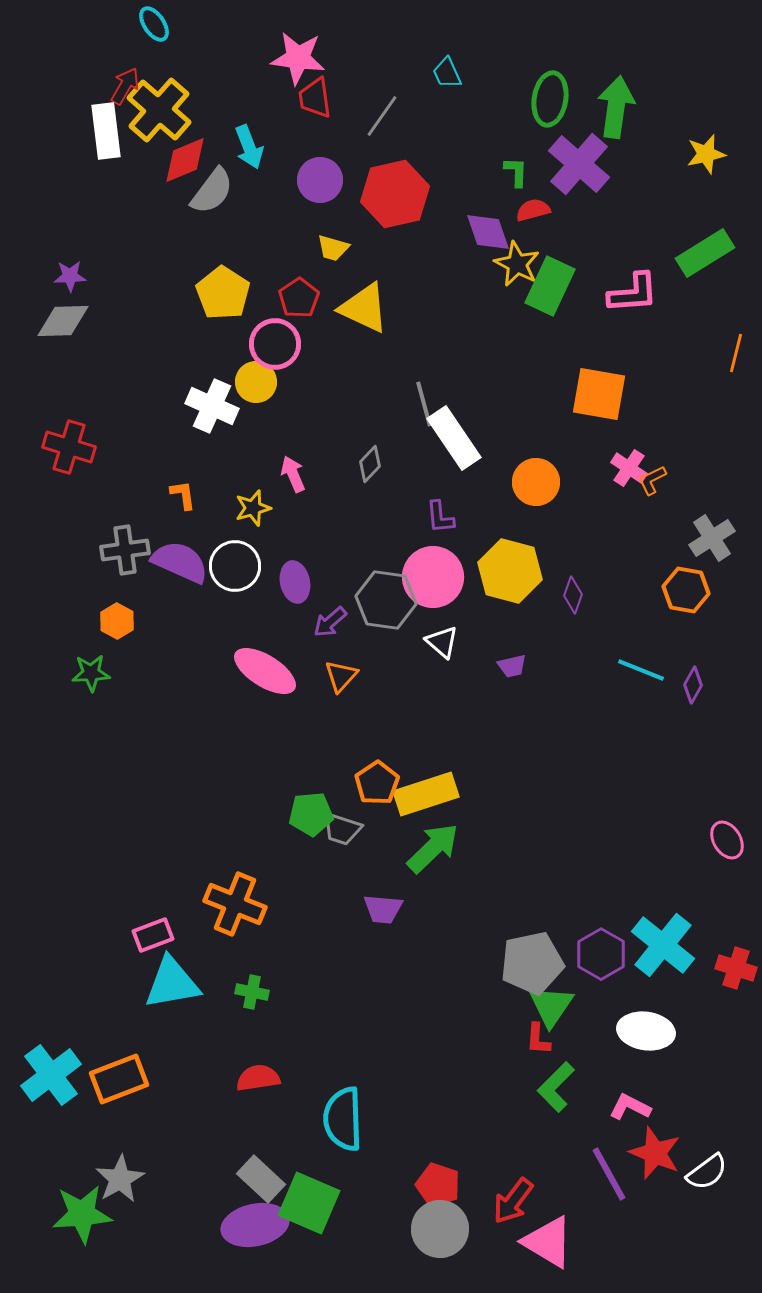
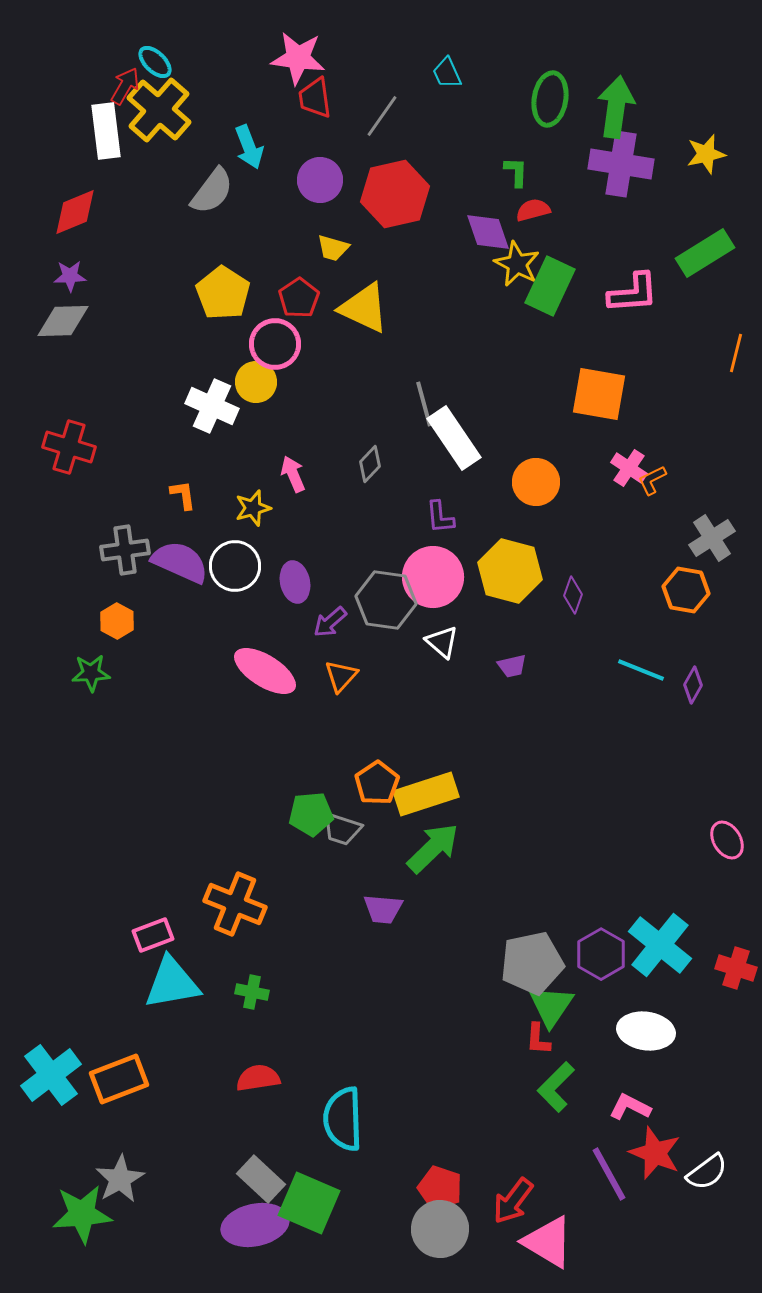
cyan ellipse at (154, 24): moved 1 px right, 38 px down; rotated 12 degrees counterclockwise
red diamond at (185, 160): moved 110 px left, 52 px down
purple cross at (579, 164): moved 42 px right; rotated 32 degrees counterclockwise
cyan cross at (663, 945): moved 3 px left
red pentagon at (438, 1185): moved 2 px right, 3 px down
